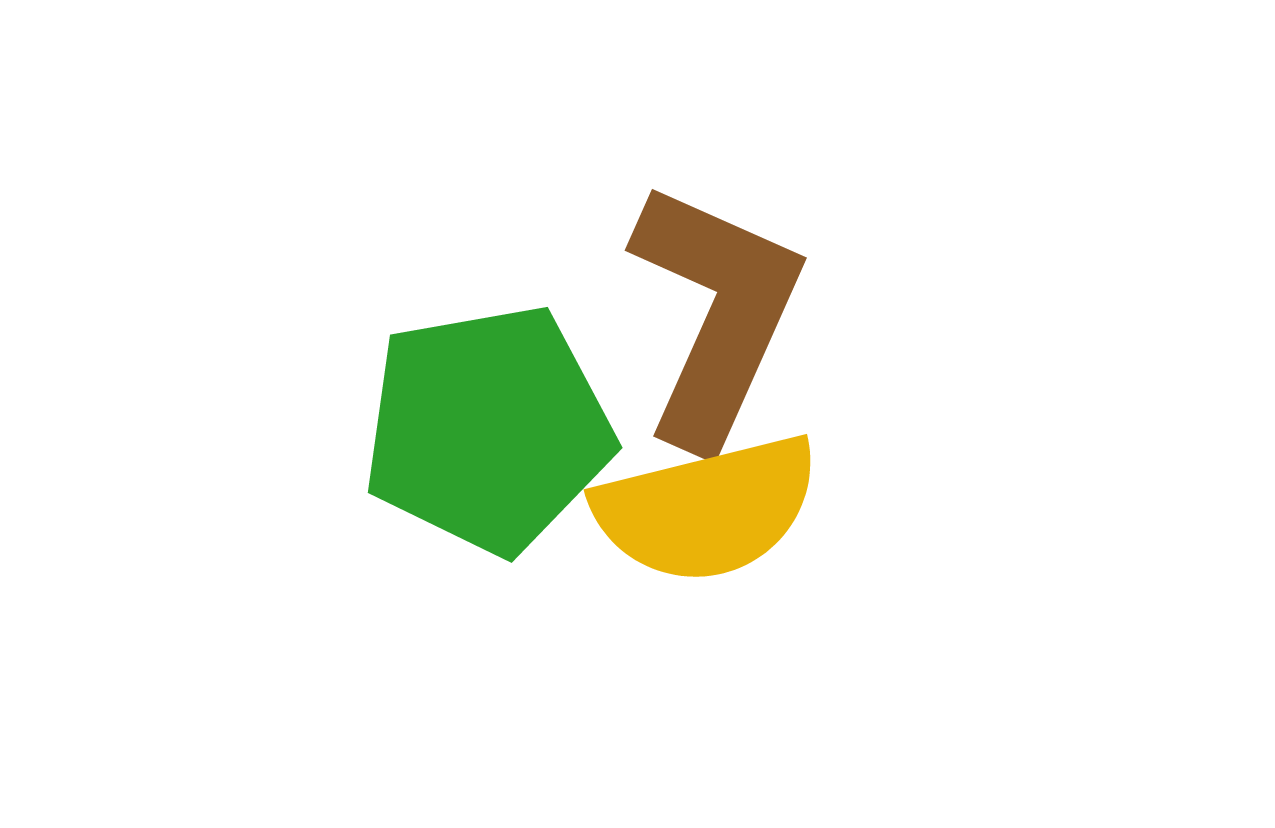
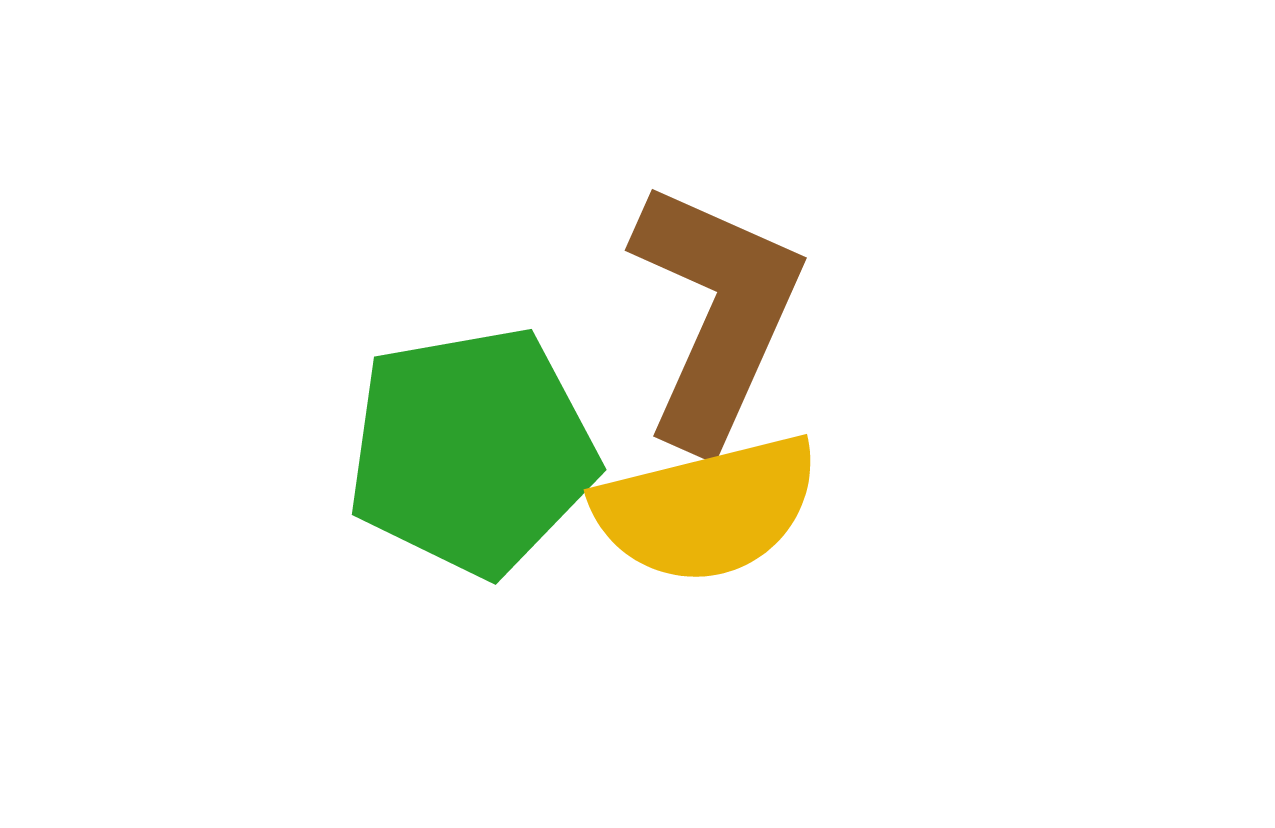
green pentagon: moved 16 px left, 22 px down
